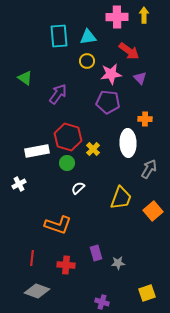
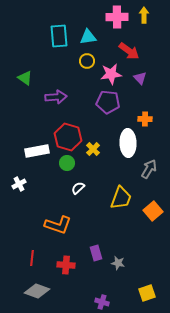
purple arrow: moved 2 px left, 3 px down; rotated 50 degrees clockwise
gray star: rotated 16 degrees clockwise
